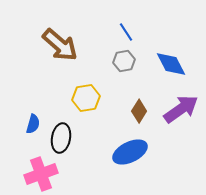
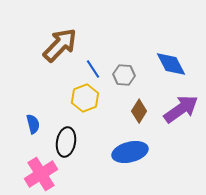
blue line: moved 33 px left, 37 px down
brown arrow: rotated 87 degrees counterclockwise
gray hexagon: moved 14 px down; rotated 15 degrees clockwise
yellow hexagon: moved 1 px left; rotated 12 degrees counterclockwise
blue semicircle: rotated 30 degrees counterclockwise
black ellipse: moved 5 px right, 4 px down
blue ellipse: rotated 12 degrees clockwise
pink cross: rotated 12 degrees counterclockwise
